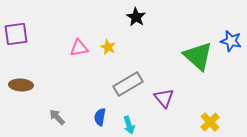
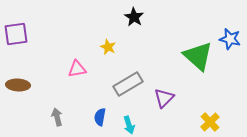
black star: moved 2 px left
blue star: moved 1 px left, 2 px up
pink triangle: moved 2 px left, 21 px down
brown ellipse: moved 3 px left
purple triangle: rotated 25 degrees clockwise
gray arrow: rotated 30 degrees clockwise
